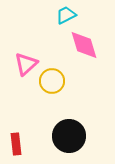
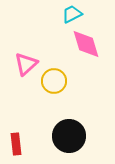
cyan trapezoid: moved 6 px right, 1 px up
pink diamond: moved 2 px right, 1 px up
yellow circle: moved 2 px right
